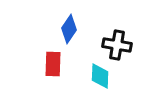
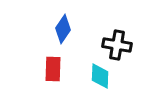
blue diamond: moved 6 px left
red rectangle: moved 5 px down
